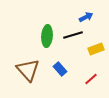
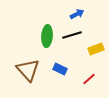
blue arrow: moved 9 px left, 3 px up
black line: moved 1 px left
blue rectangle: rotated 24 degrees counterclockwise
red line: moved 2 px left
